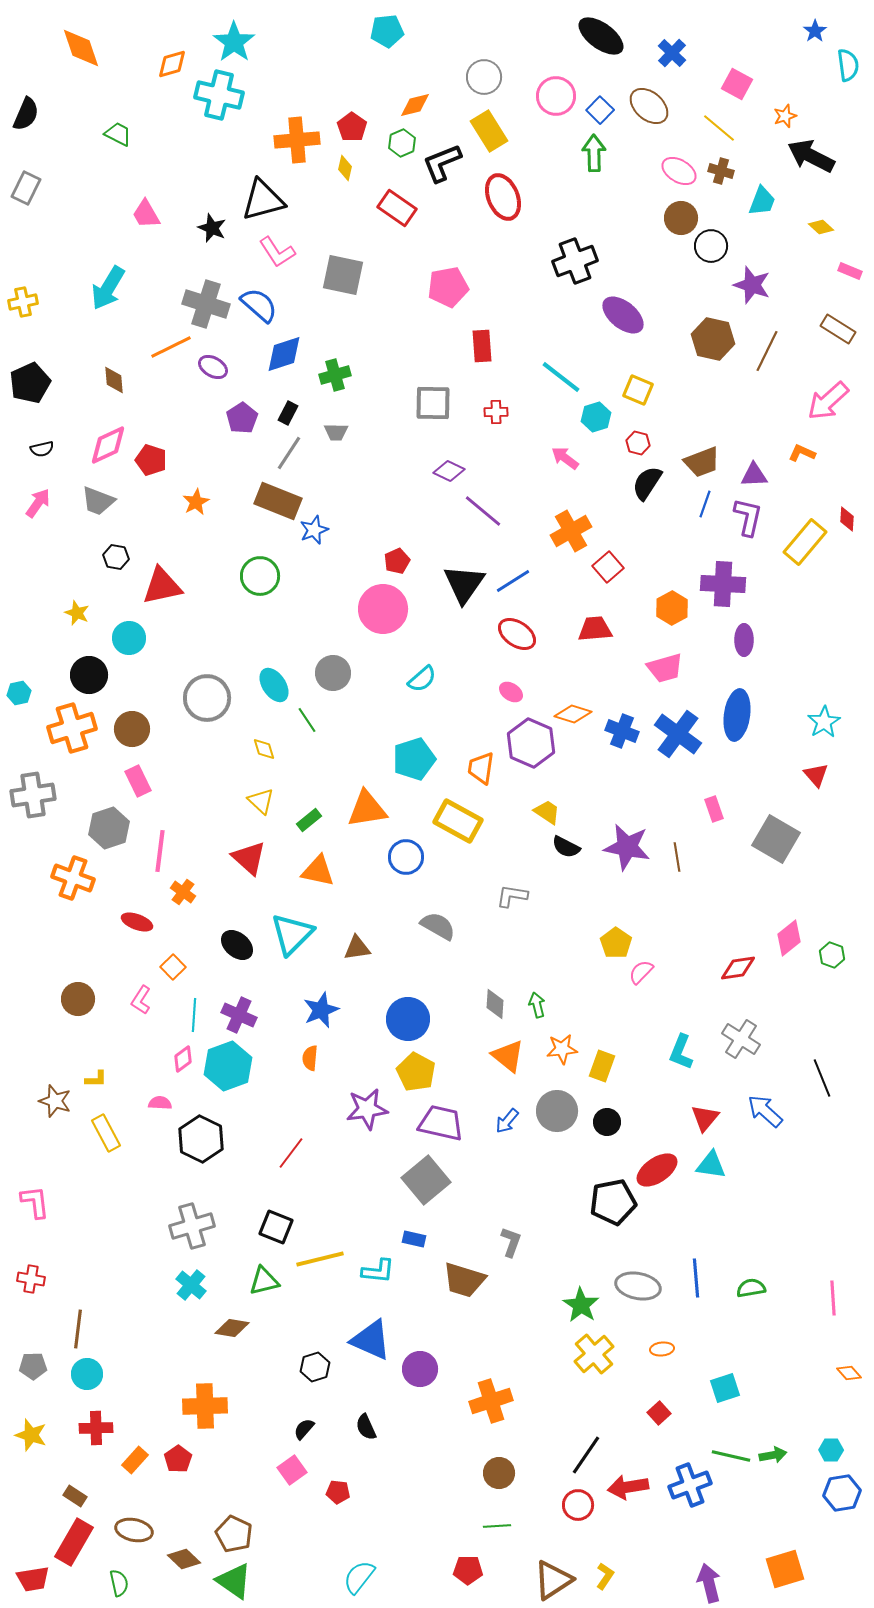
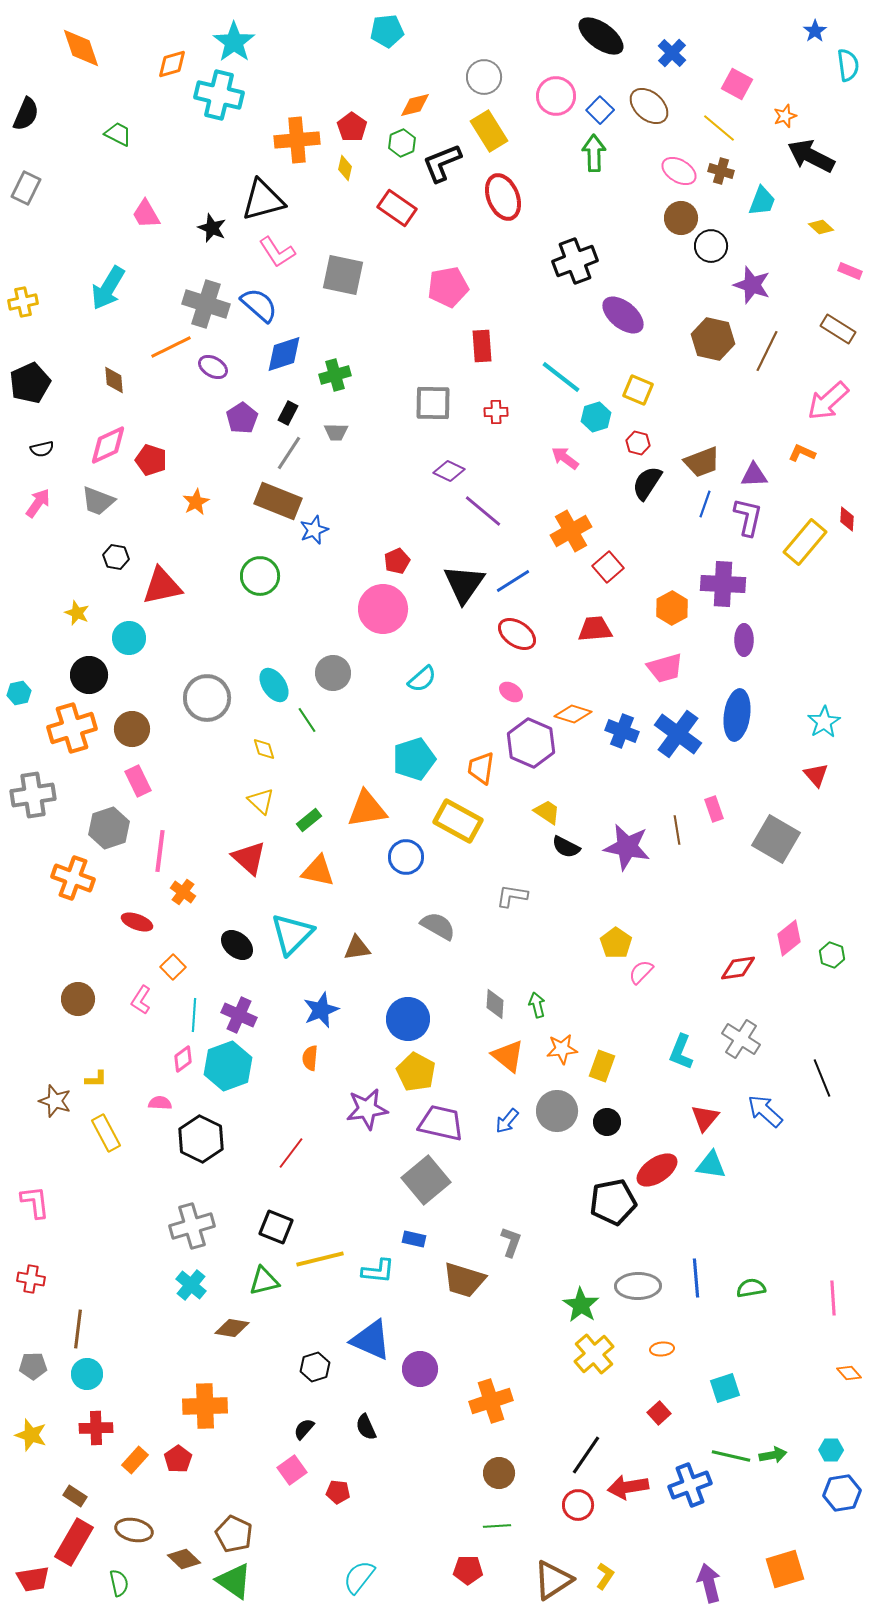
brown line at (677, 857): moved 27 px up
gray ellipse at (638, 1286): rotated 12 degrees counterclockwise
